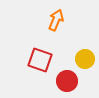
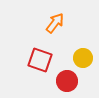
orange arrow: moved 1 px left, 3 px down; rotated 15 degrees clockwise
yellow circle: moved 2 px left, 1 px up
